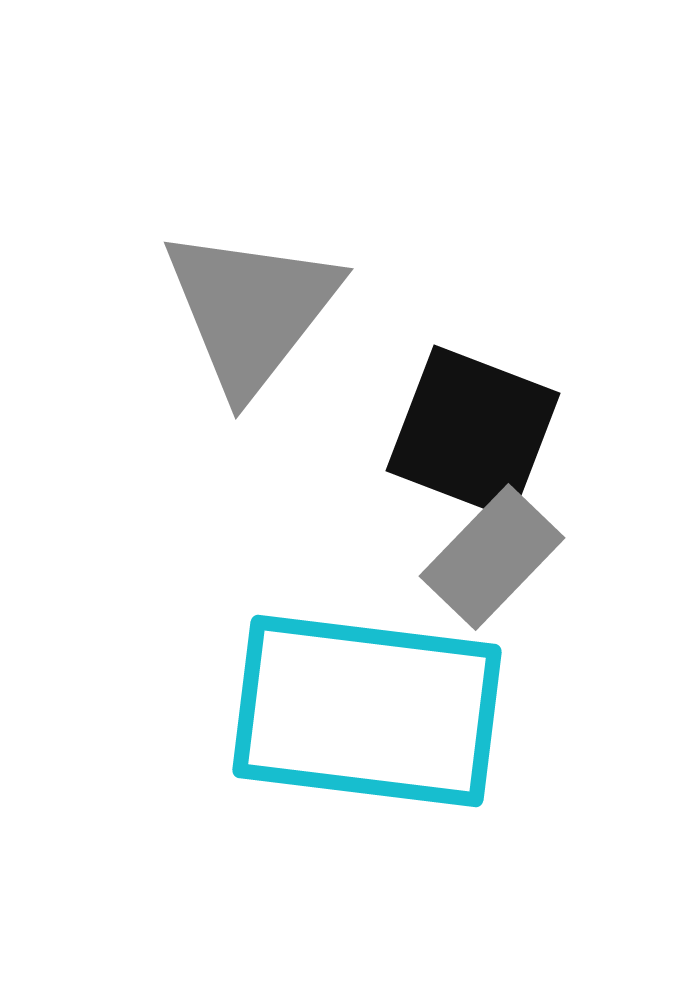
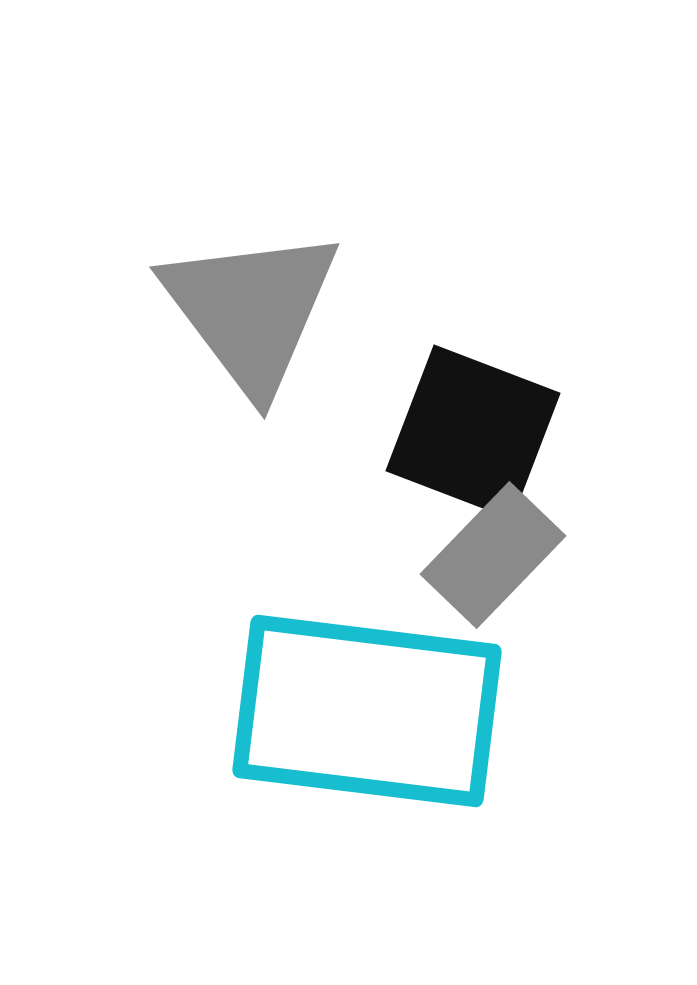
gray triangle: rotated 15 degrees counterclockwise
gray rectangle: moved 1 px right, 2 px up
